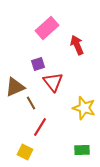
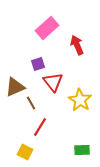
yellow star: moved 4 px left, 8 px up; rotated 15 degrees clockwise
